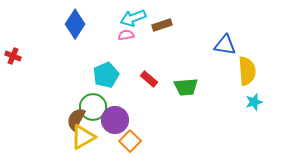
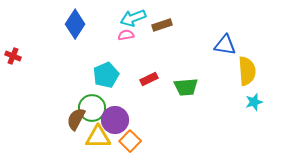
red rectangle: rotated 66 degrees counterclockwise
green circle: moved 1 px left, 1 px down
yellow triangle: moved 15 px right; rotated 28 degrees clockwise
